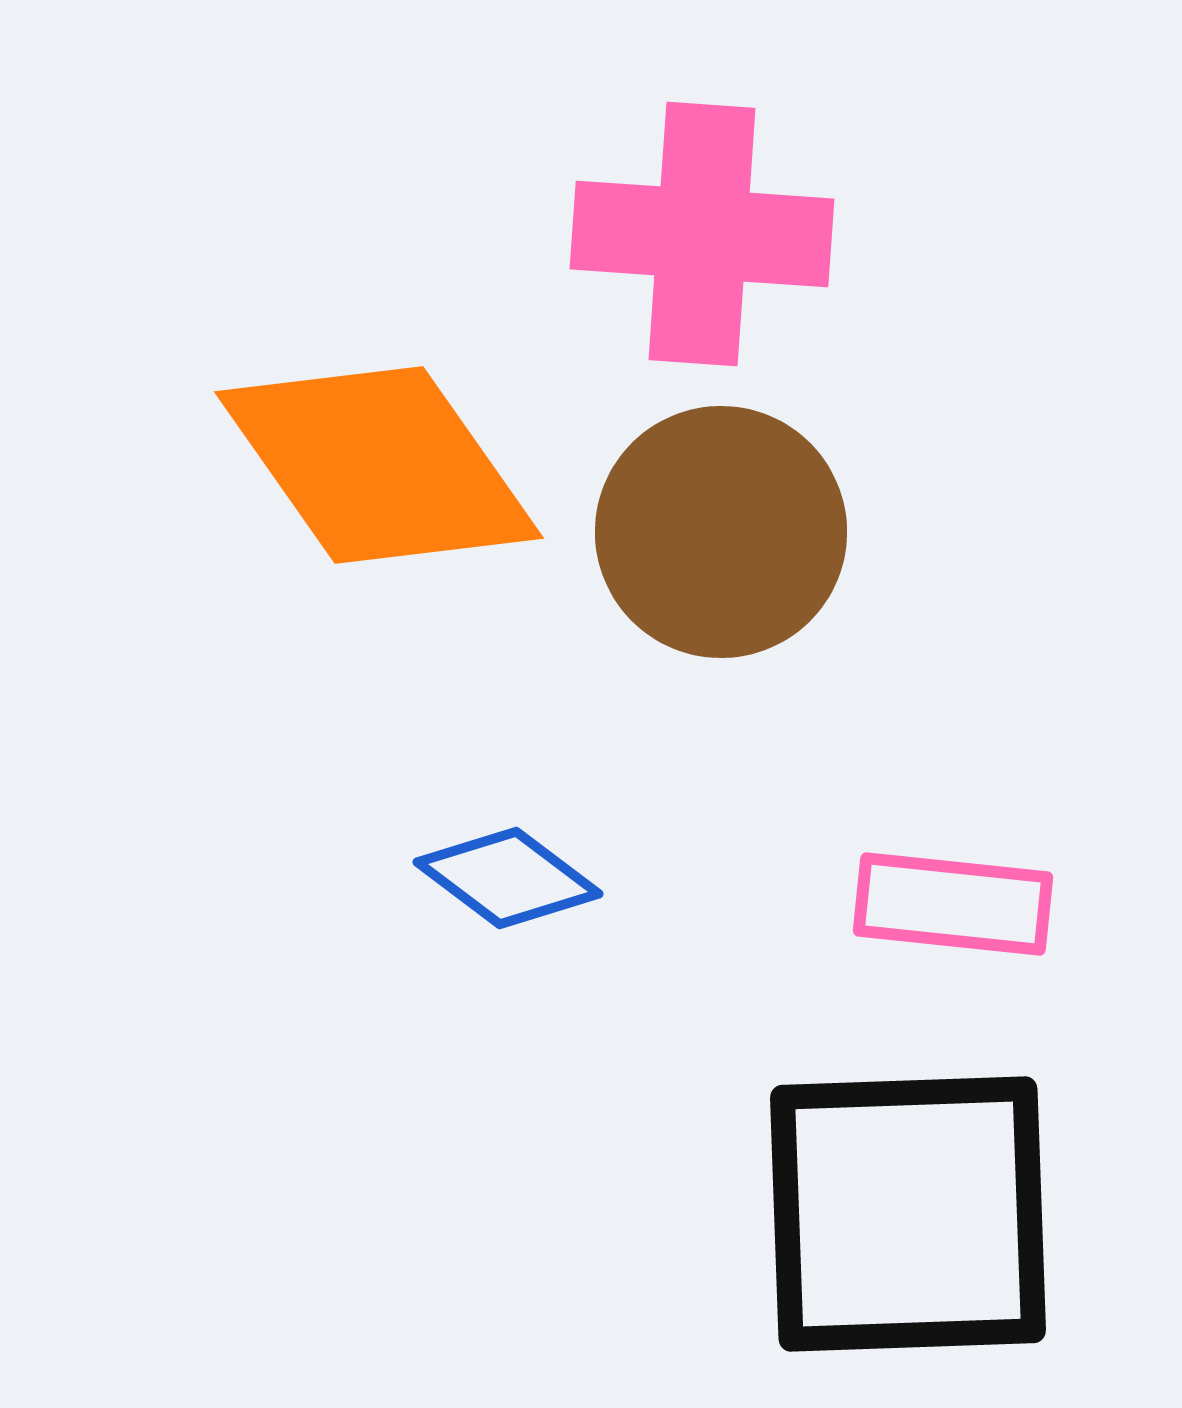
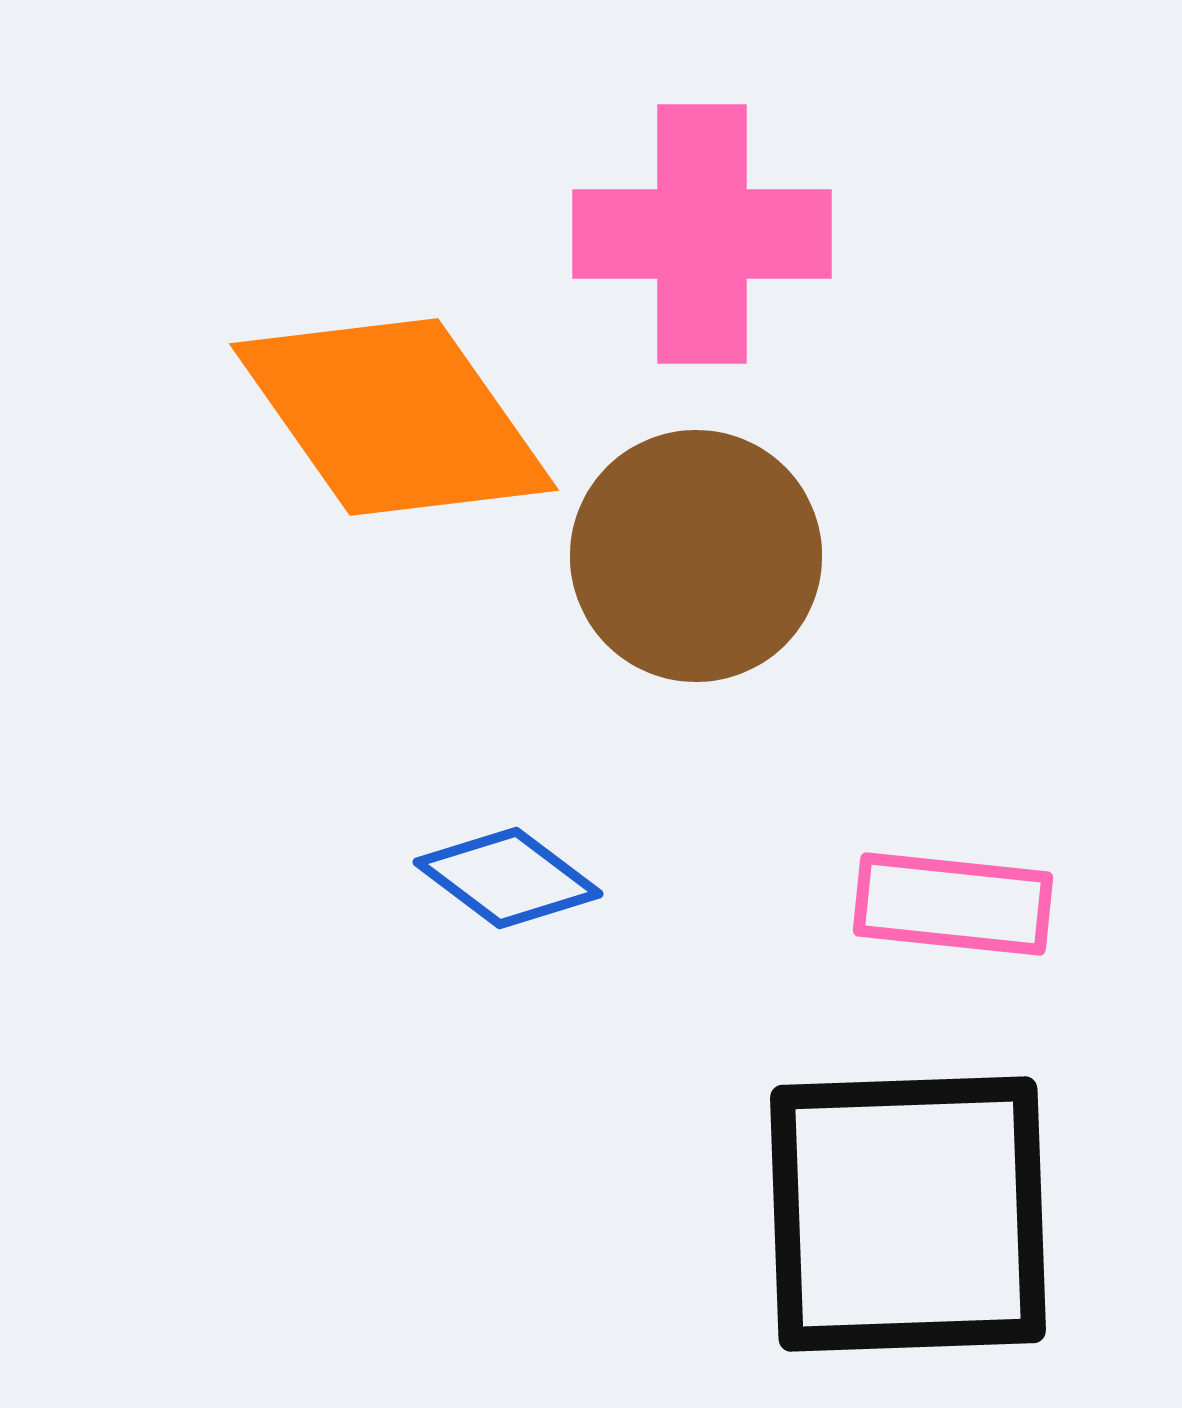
pink cross: rotated 4 degrees counterclockwise
orange diamond: moved 15 px right, 48 px up
brown circle: moved 25 px left, 24 px down
